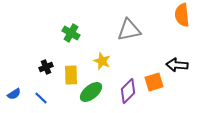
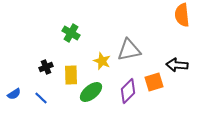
gray triangle: moved 20 px down
